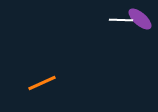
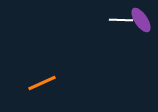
purple ellipse: moved 1 px right, 1 px down; rotated 15 degrees clockwise
